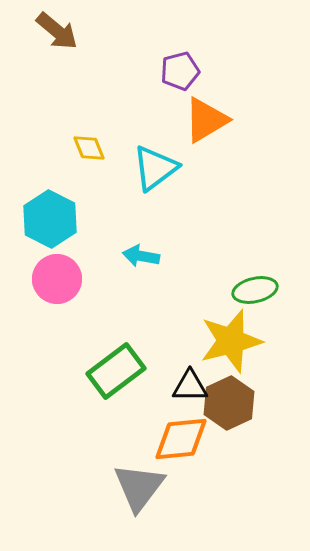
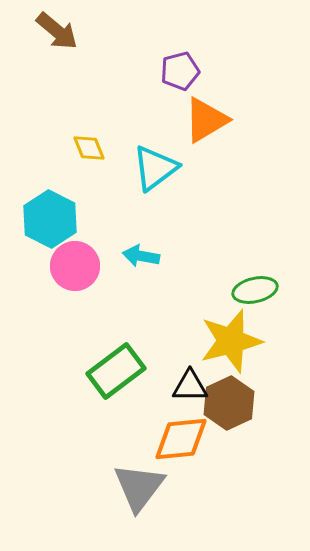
pink circle: moved 18 px right, 13 px up
